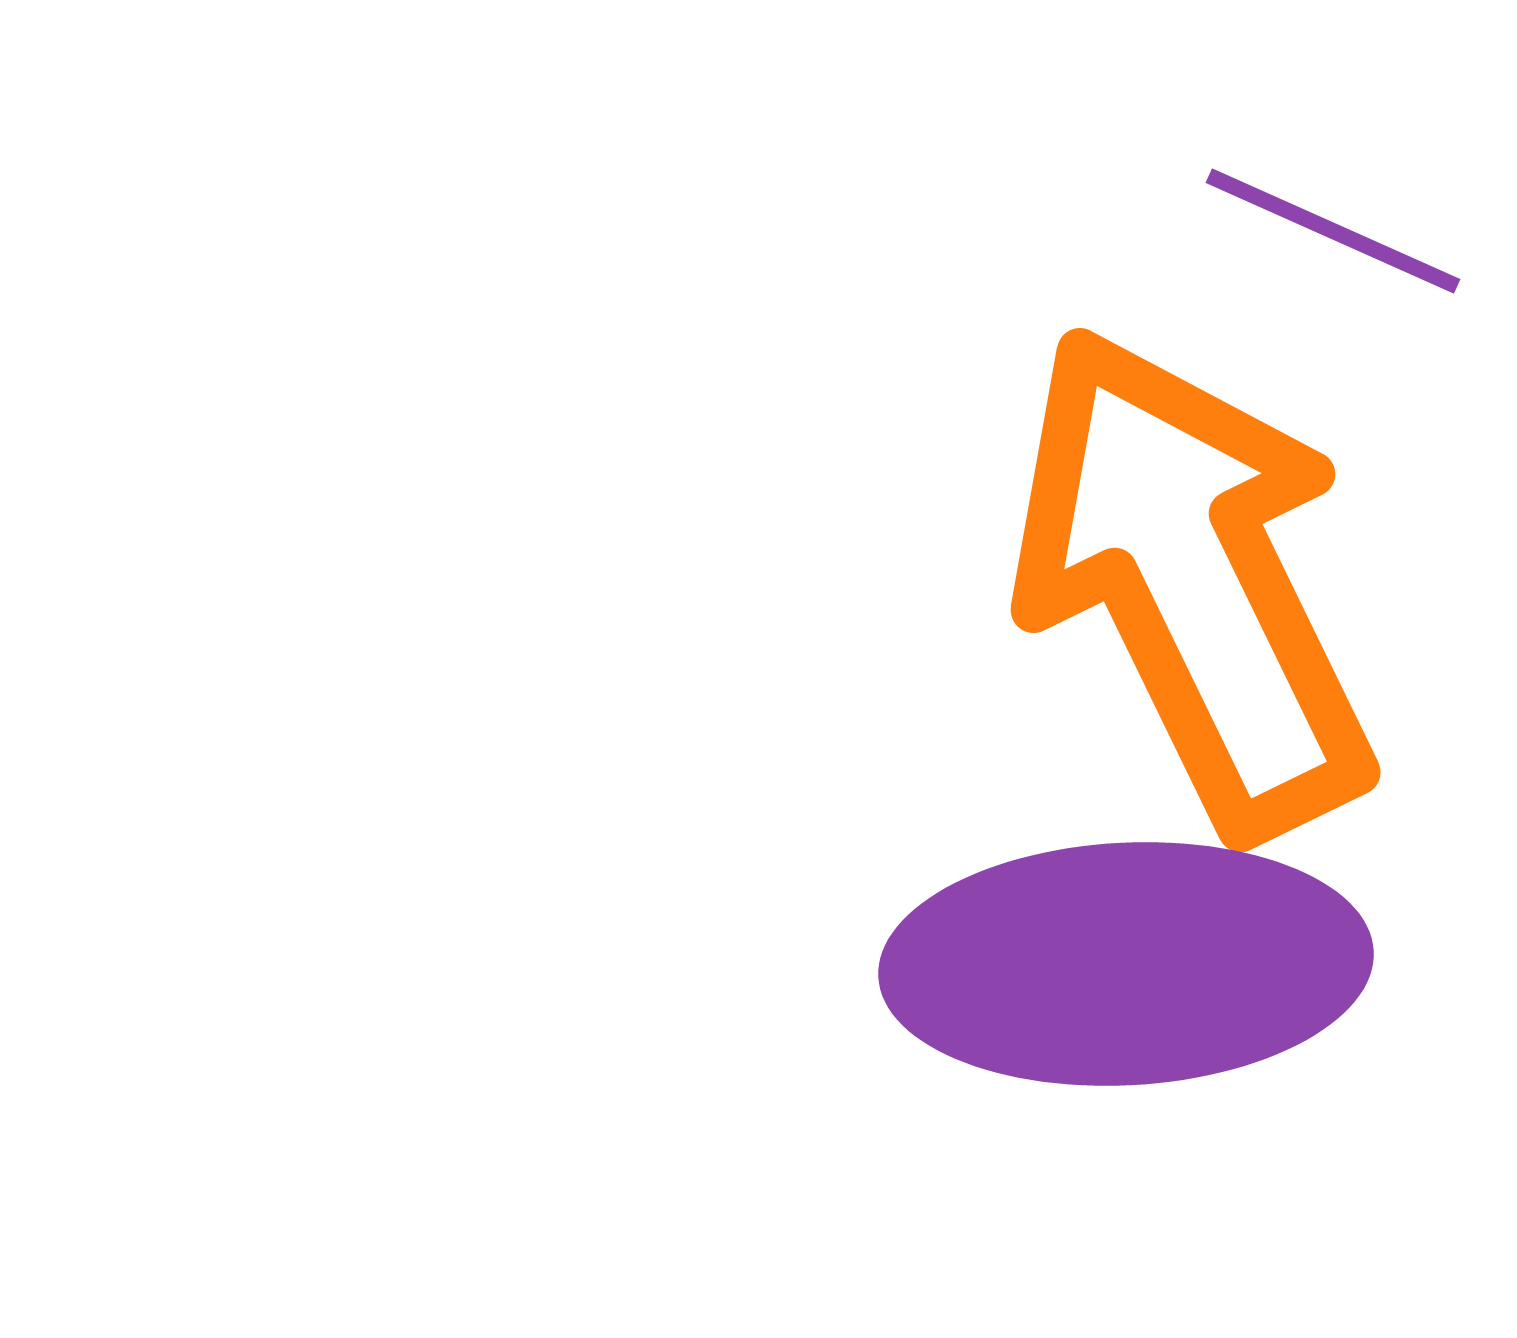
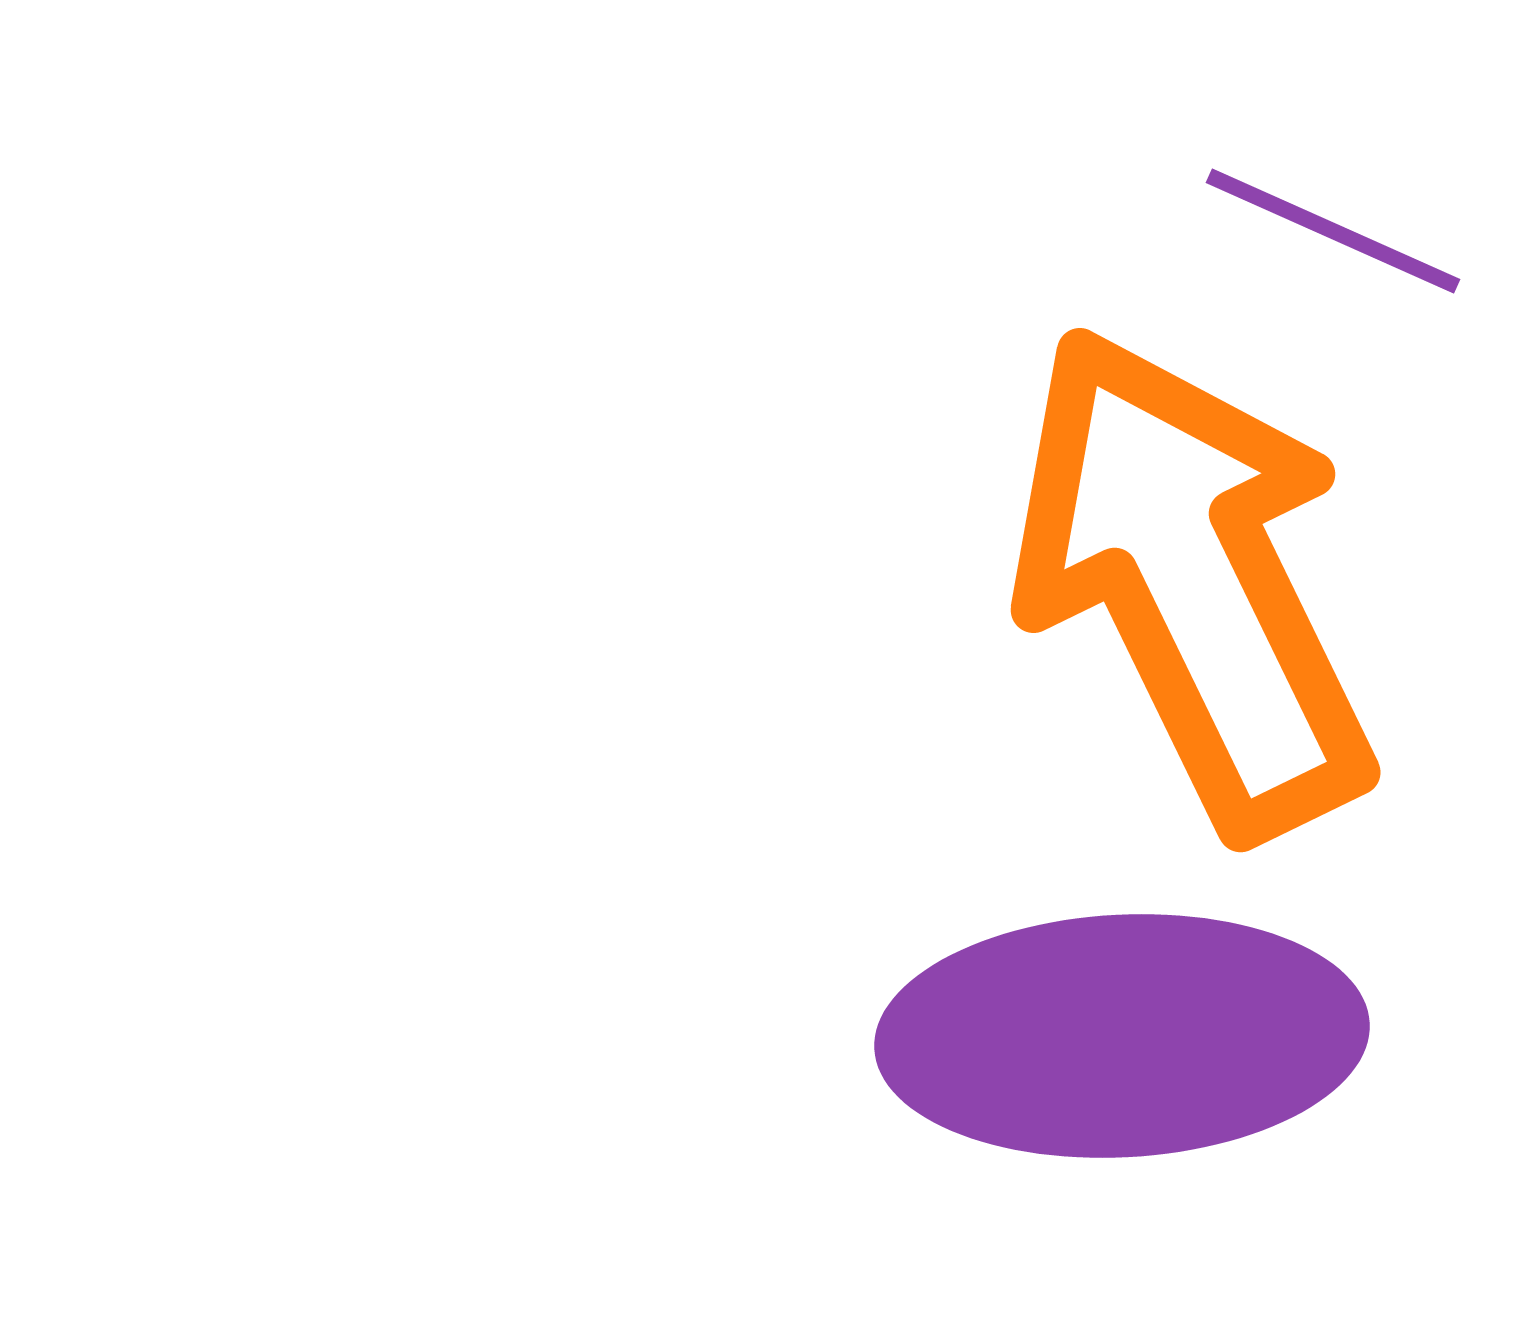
purple ellipse: moved 4 px left, 72 px down
